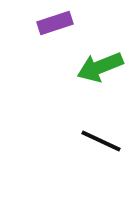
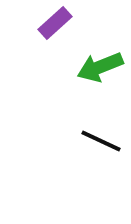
purple rectangle: rotated 24 degrees counterclockwise
